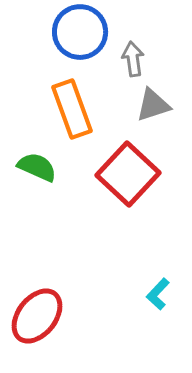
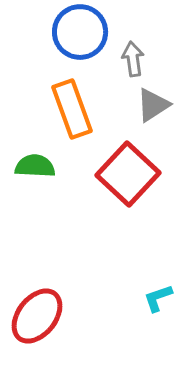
gray triangle: rotated 15 degrees counterclockwise
green semicircle: moved 2 px left, 1 px up; rotated 21 degrees counterclockwise
cyan L-shape: moved 4 px down; rotated 28 degrees clockwise
